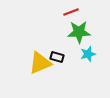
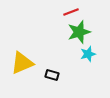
green star: rotated 15 degrees counterclockwise
black rectangle: moved 5 px left, 18 px down
yellow triangle: moved 18 px left
